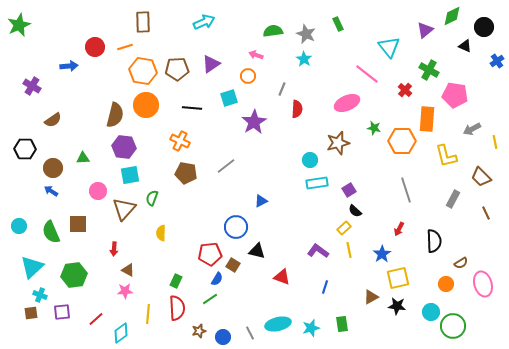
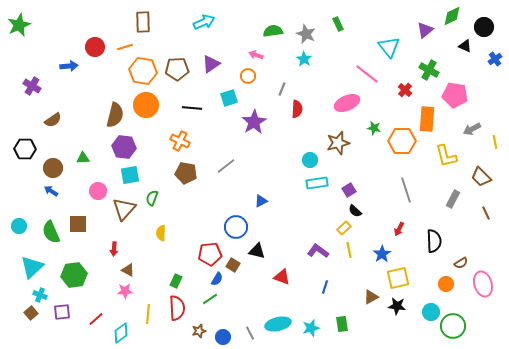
blue cross at (497, 61): moved 2 px left, 2 px up
brown square at (31, 313): rotated 32 degrees counterclockwise
